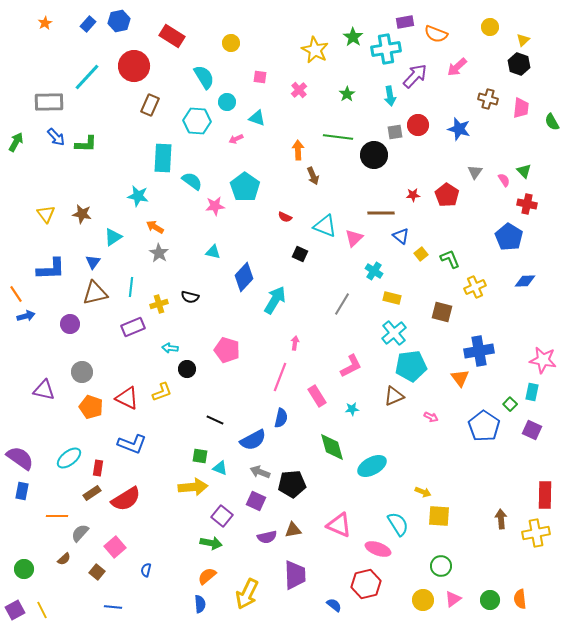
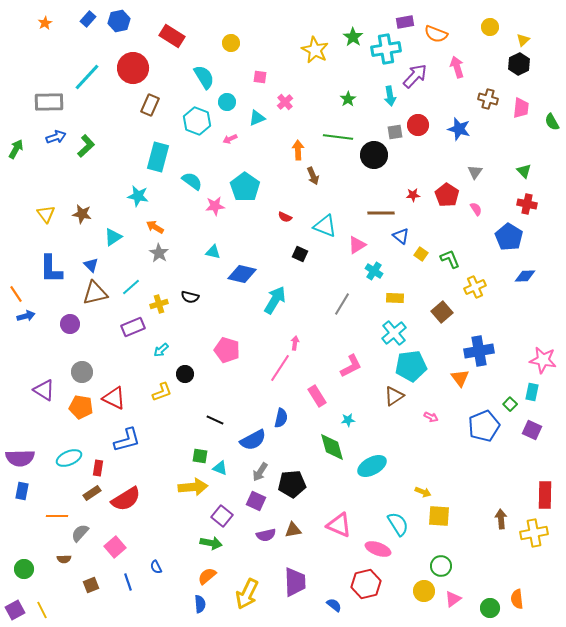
blue rectangle at (88, 24): moved 5 px up
black hexagon at (519, 64): rotated 15 degrees clockwise
red circle at (134, 66): moved 1 px left, 2 px down
pink arrow at (457, 67): rotated 115 degrees clockwise
pink cross at (299, 90): moved 14 px left, 12 px down
green star at (347, 94): moved 1 px right, 5 px down
cyan triangle at (257, 118): rotated 42 degrees counterclockwise
cyan hexagon at (197, 121): rotated 16 degrees clockwise
blue arrow at (56, 137): rotated 66 degrees counterclockwise
pink arrow at (236, 139): moved 6 px left
green arrow at (16, 142): moved 7 px down
green L-shape at (86, 144): moved 2 px down; rotated 45 degrees counterclockwise
cyan rectangle at (163, 158): moved 5 px left, 1 px up; rotated 12 degrees clockwise
pink semicircle at (504, 180): moved 28 px left, 29 px down
pink triangle at (354, 238): moved 3 px right, 7 px down; rotated 12 degrees clockwise
yellow square at (421, 254): rotated 16 degrees counterclockwise
blue triangle at (93, 262): moved 2 px left, 3 px down; rotated 21 degrees counterclockwise
blue L-shape at (51, 269): rotated 92 degrees clockwise
blue diamond at (244, 277): moved 2 px left, 3 px up; rotated 60 degrees clockwise
blue diamond at (525, 281): moved 5 px up
cyan line at (131, 287): rotated 42 degrees clockwise
yellow rectangle at (392, 298): moved 3 px right; rotated 12 degrees counterclockwise
brown square at (442, 312): rotated 35 degrees clockwise
cyan arrow at (170, 348): moved 9 px left, 2 px down; rotated 49 degrees counterclockwise
black circle at (187, 369): moved 2 px left, 5 px down
pink line at (280, 377): moved 9 px up; rotated 12 degrees clockwise
purple triangle at (44, 390): rotated 20 degrees clockwise
brown triangle at (394, 396): rotated 10 degrees counterclockwise
red triangle at (127, 398): moved 13 px left
orange pentagon at (91, 407): moved 10 px left; rotated 10 degrees counterclockwise
cyan star at (352, 409): moved 4 px left, 11 px down
blue pentagon at (484, 426): rotated 16 degrees clockwise
blue L-shape at (132, 444): moved 5 px left, 4 px up; rotated 36 degrees counterclockwise
purple semicircle at (20, 458): rotated 144 degrees clockwise
cyan ellipse at (69, 458): rotated 15 degrees clockwise
gray arrow at (260, 472): rotated 78 degrees counterclockwise
yellow cross at (536, 533): moved 2 px left
purple semicircle at (267, 537): moved 1 px left, 2 px up
brown semicircle at (64, 559): rotated 40 degrees clockwise
blue semicircle at (146, 570): moved 10 px right, 3 px up; rotated 40 degrees counterclockwise
brown square at (97, 572): moved 6 px left, 13 px down; rotated 28 degrees clockwise
purple trapezoid at (295, 575): moved 7 px down
orange semicircle at (520, 599): moved 3 px left
yellow circle at (423, 600): moved 1 px right, 9 px up
green circle at (490, 600): moved 8 px down
blue line at (113, 607): moved 15 px right, 25 px up; rotated 66 degrees clockwise
